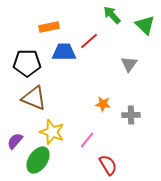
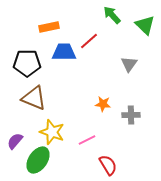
pink line: rotated 24 degrees clockwise
